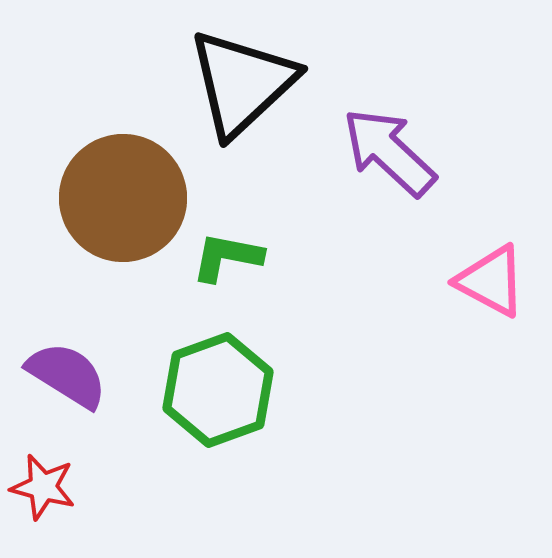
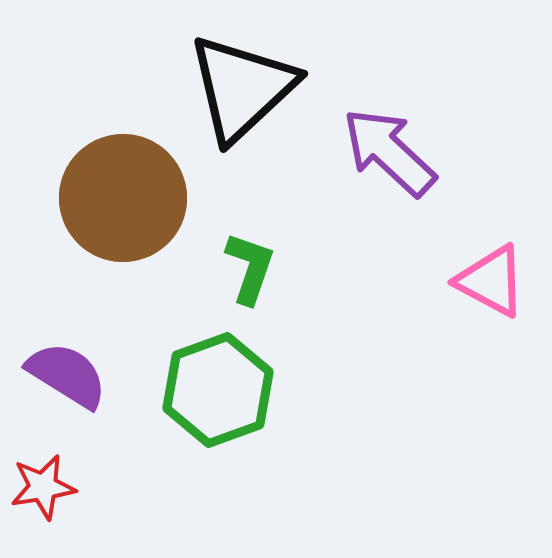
black triangle: moved 5 px down
green L-shape: moved 23 px right, 11 px down; rotated 98 degrees clockwise
red star: rotated 24 degrees counterclockwise
